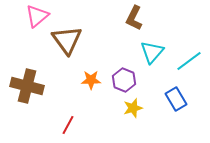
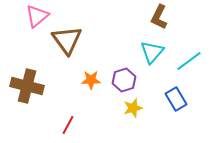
brown L-shape: moved 25 px right, 1 px up
purple hexagon: rotated 20 degrees clockwise
